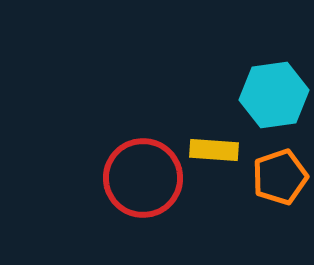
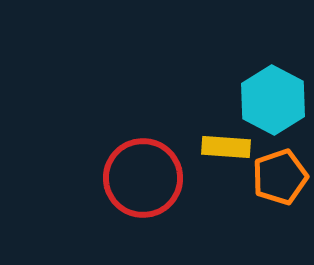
cyan hexagon: moved 1 px left, 5 px down; rotated 24 degrees counterclockwise
yellow rectangle: moved 12 px right, 3 px up
